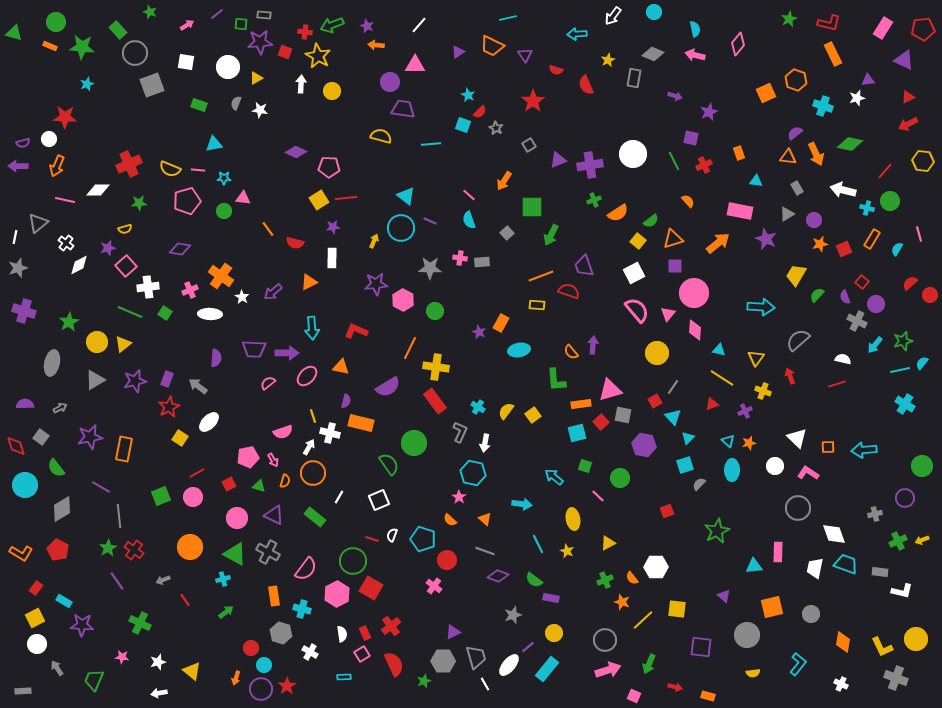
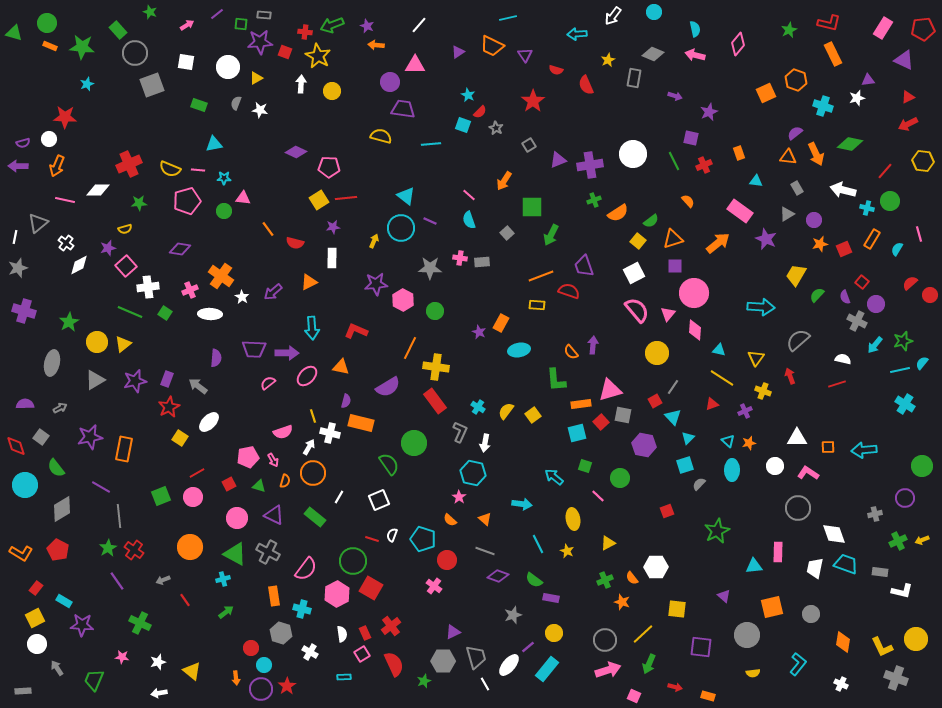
green star at (789, 19): moved 11 px down
green circle at (56, 22): moved 9 px left, 1 px down
pink rectangle at (740, 211): rotated 25 degrees clockwise
white triangle at (797, 438): rotated 45 degrees counterclockwise
yellow line at (643, 620): moved 14 px down
orange arrow at (236, 678): rotated 24 degrees counterclockwise
